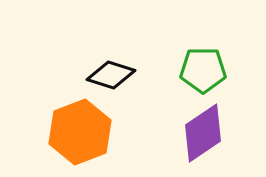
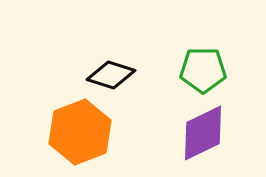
purple diamond: rotated 8 degrees clockwise
